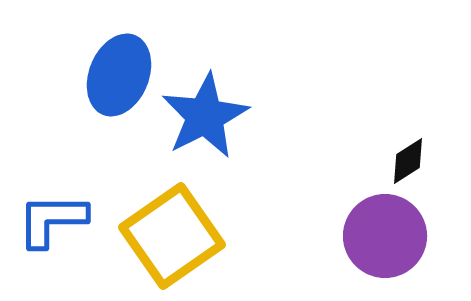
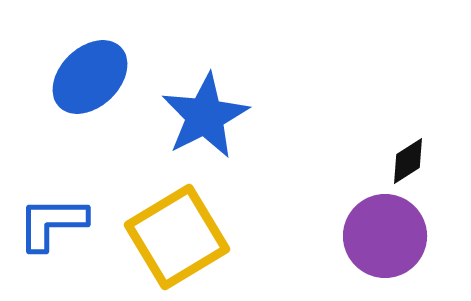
blue ellipse: moved 29 px left, 2 px down; rotated 24 degrees clockwise
blue L-shape: moved 3 px down
yellow square: moved 5 px right, 1 px down; rotated 4 degrees clockwise
